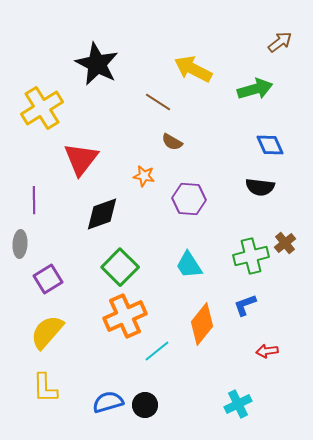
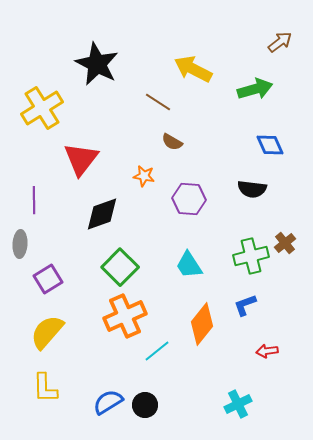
black semicircle: moved 8 px left, 2 px down
blue semicircle: rotated 16 degrees counterclockwise
